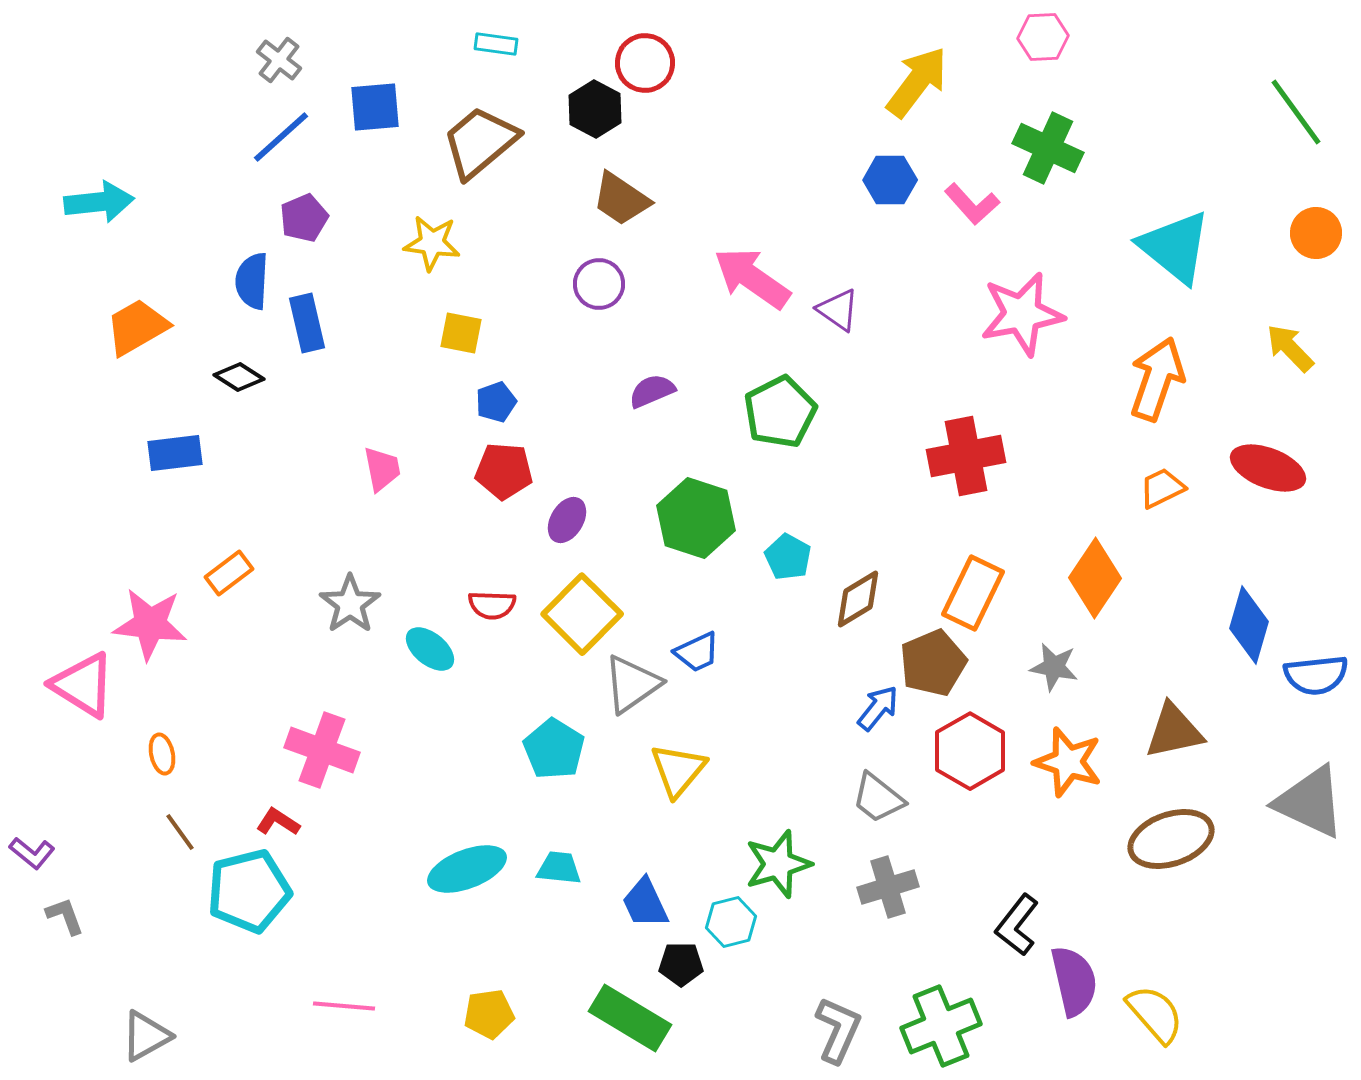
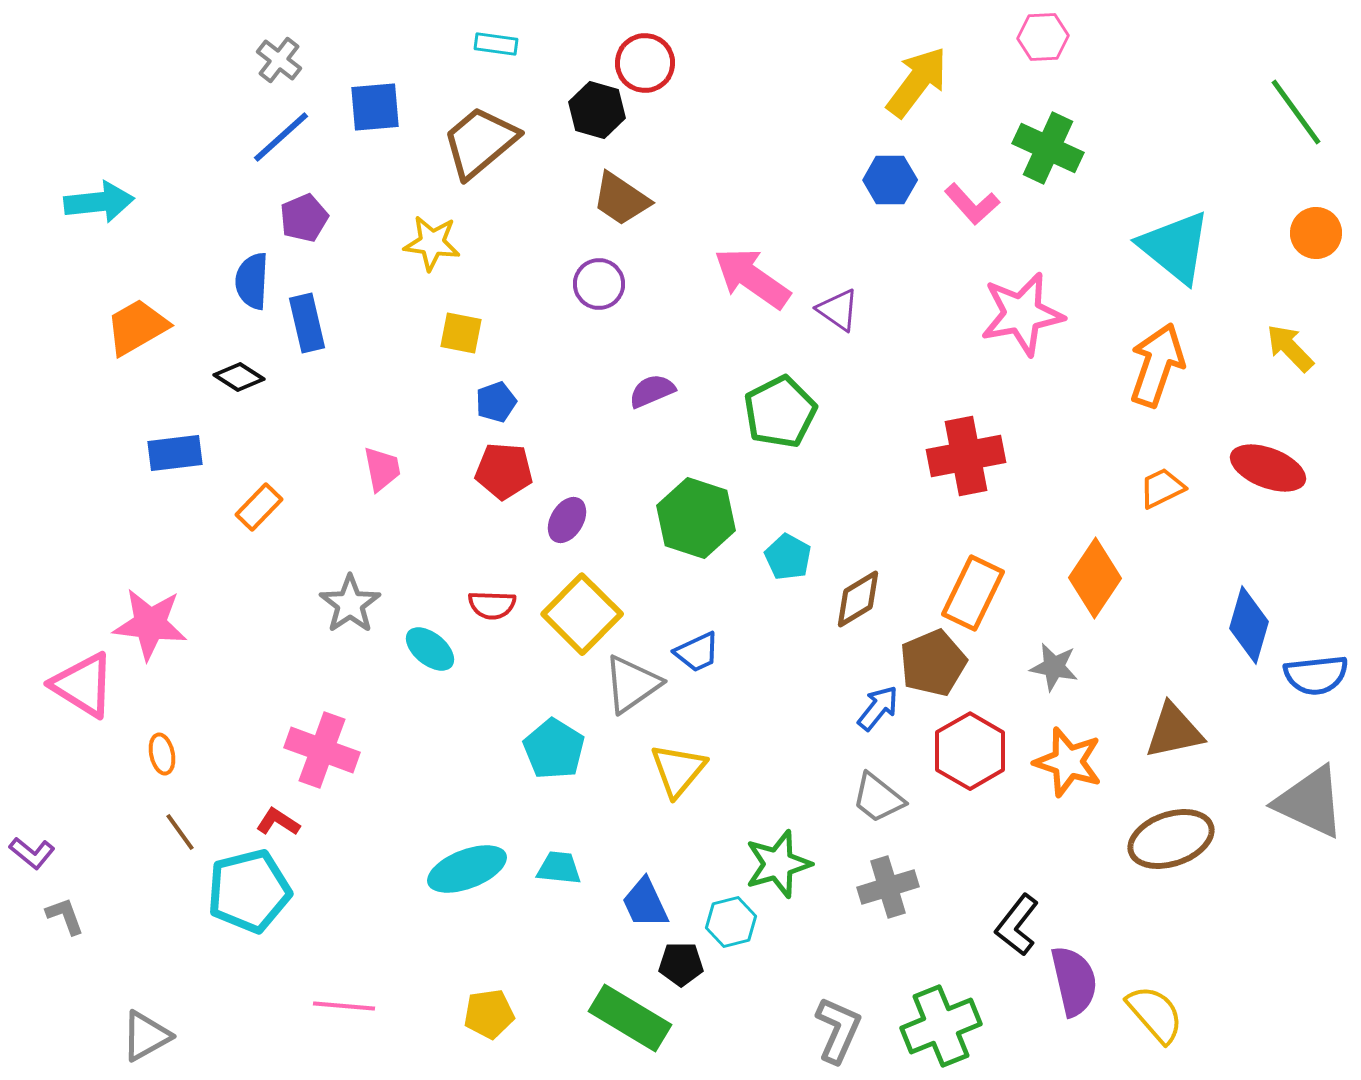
black hexagon at (595, 109): moved 2 px right, 1 px down; rotated 12 degrees counterclockwise
orange arrow at (1157, 379): moved 14 px up
orange rectangle at (229, 573): moved 30 px right, 66 px up; rotated 9 degrees counterclockwise
